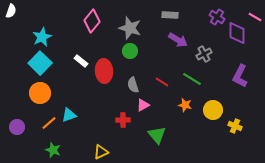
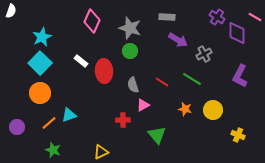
gray rectangle: moved 3 px left, 2 px down
pink diamond: rotated 15 degrees counterclockwise
orange star: moved 4 px down
yellow cross: moved 3 px right, 9 px down
